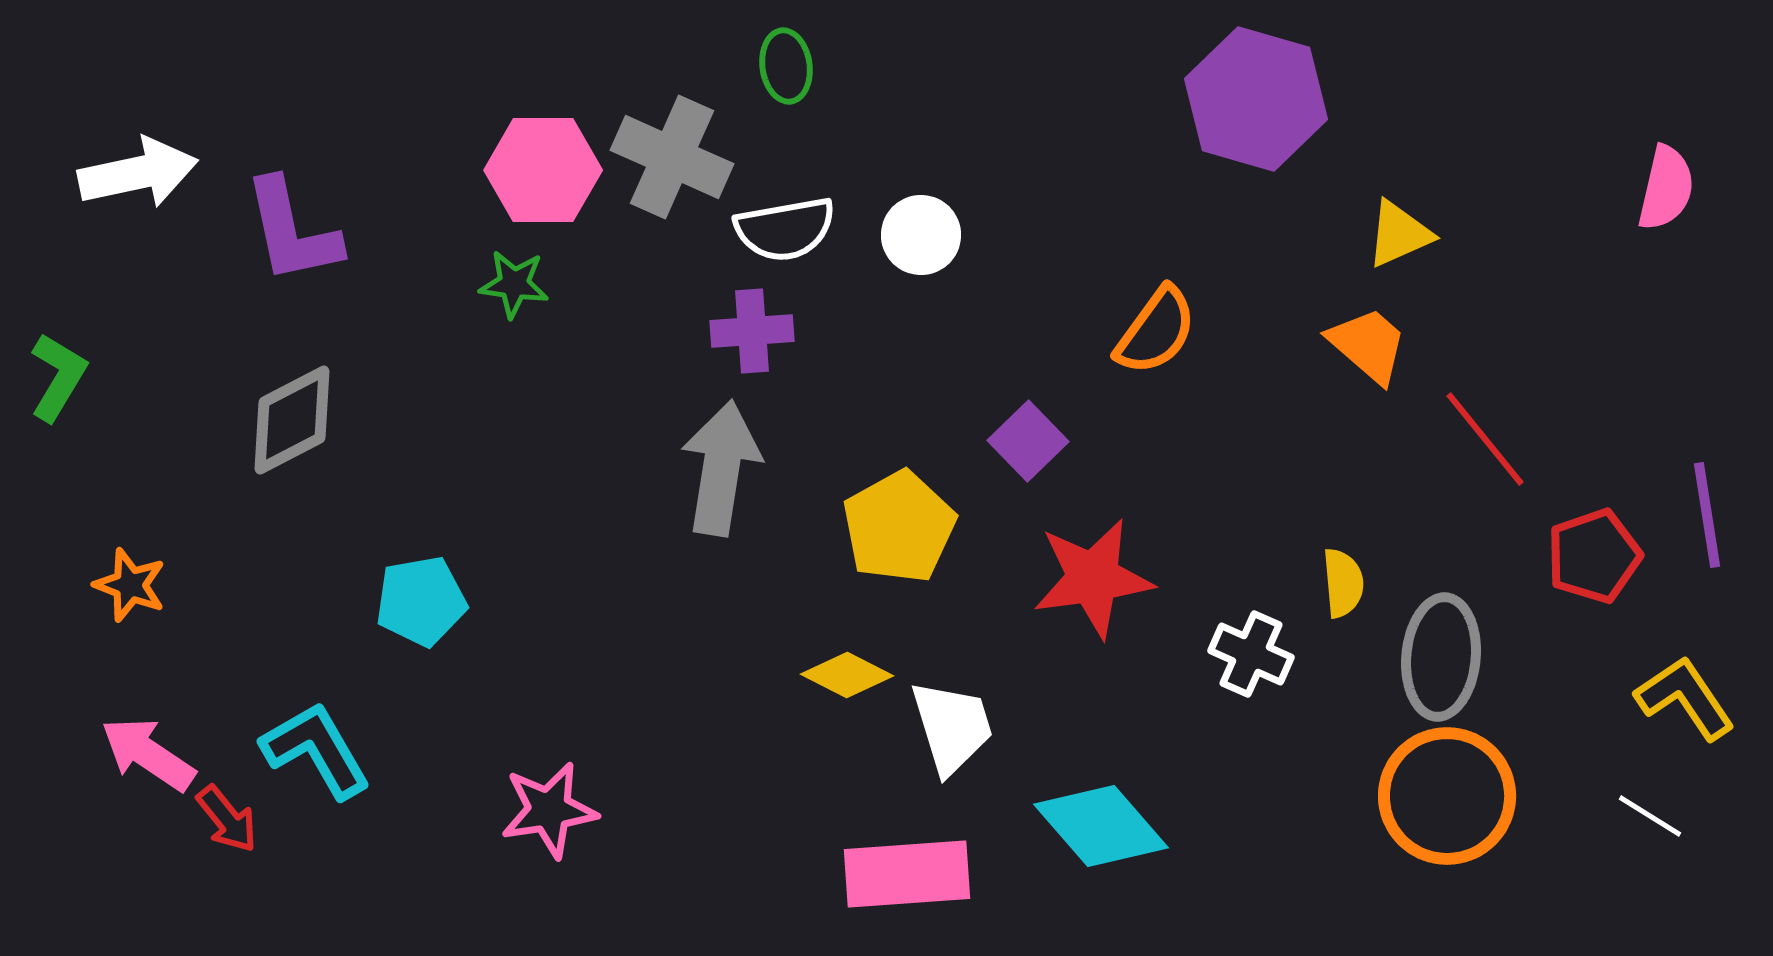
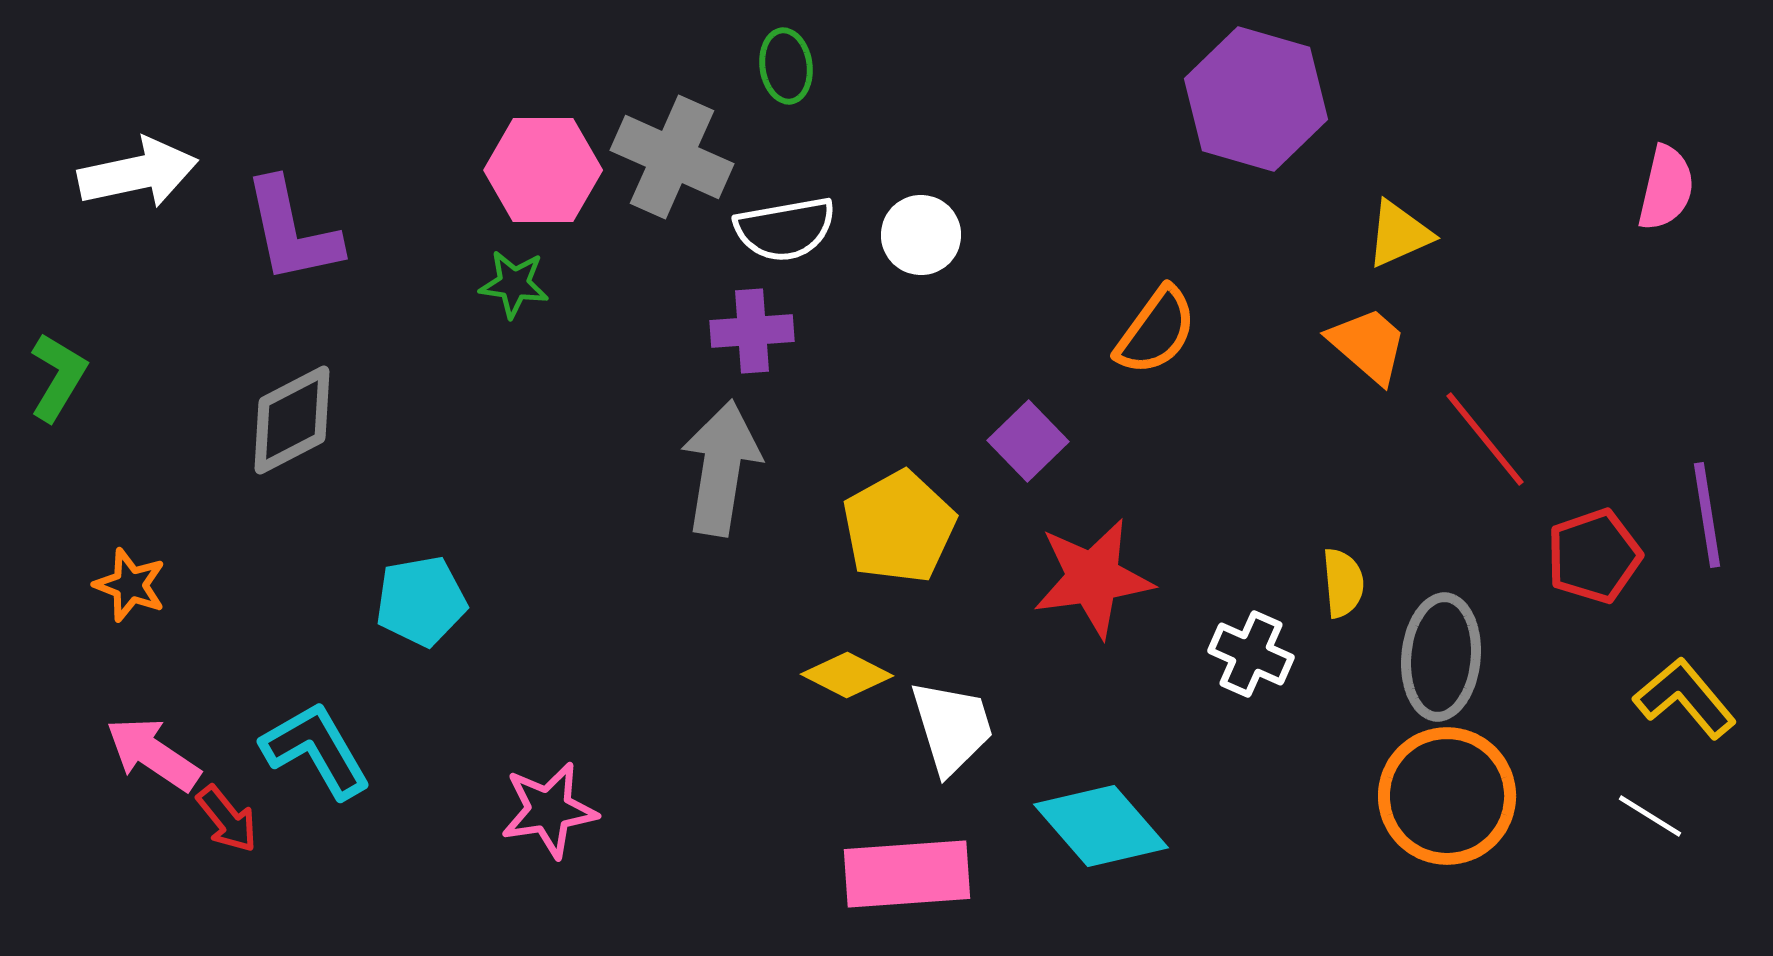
yellow L-shape: rotated 6 degrees counterclockwise
pink arrow: moved 5 px right
